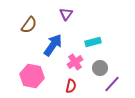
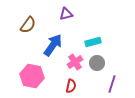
purple triangle: rotated 40 degrees clockwise
brown semicircle: moved 1 px left
gray circle: moved 3 px left, 5 px up
purple line: rotated 24 degrees counterclockwise
